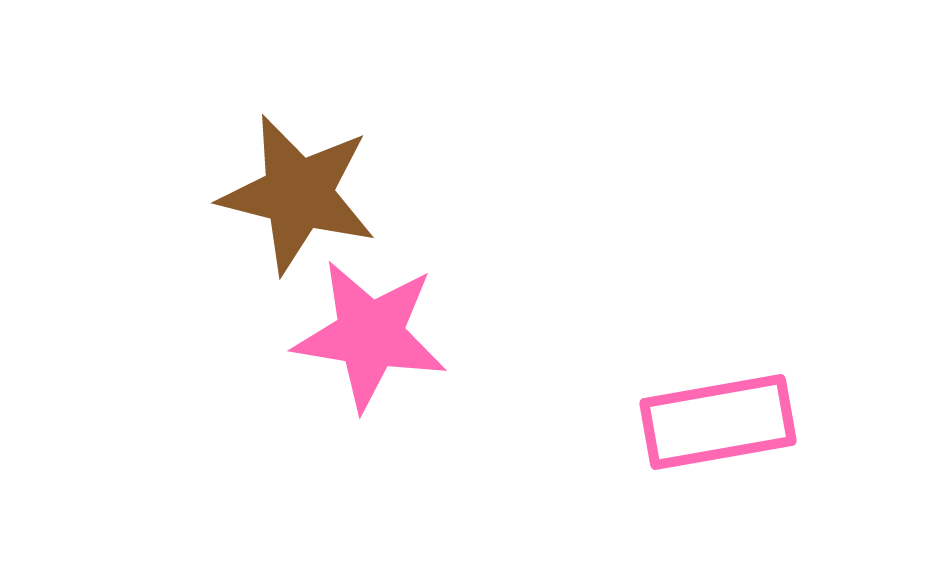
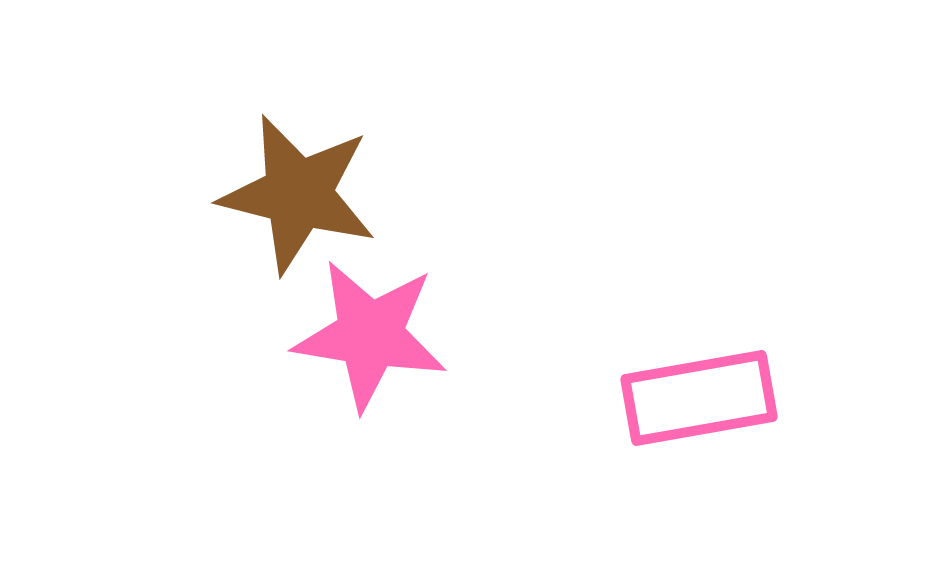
pink rectangle: moved 19 px left, 24 px up
